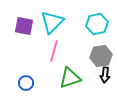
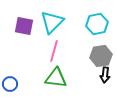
green triangle: moved 14 px left; rotated 25 degrees clockwise
blue circle: moved 16 px left, 1 px down
